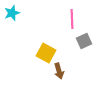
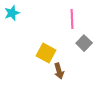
gray square: moved 2 px down; rotated 21 degrees counterclockwise
